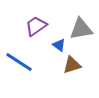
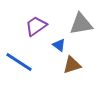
gray triangle: moved 5 px up
